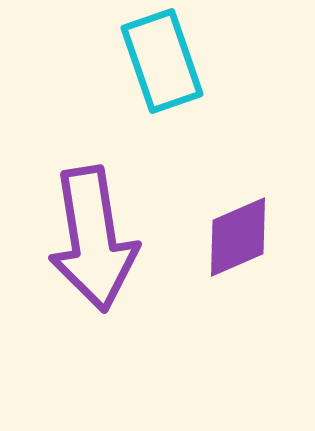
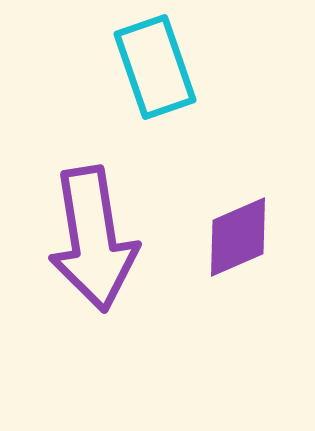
cyan rectangle: moved 7 px left, 6 px down
